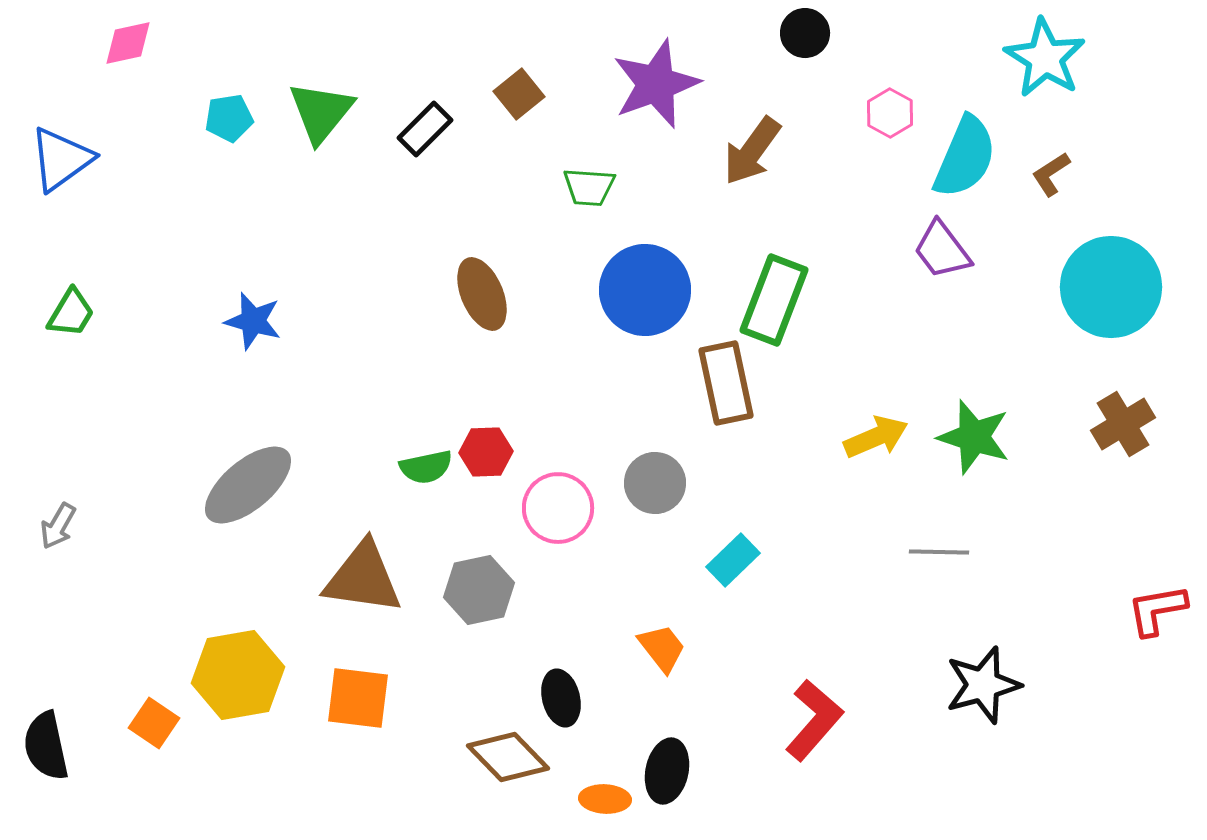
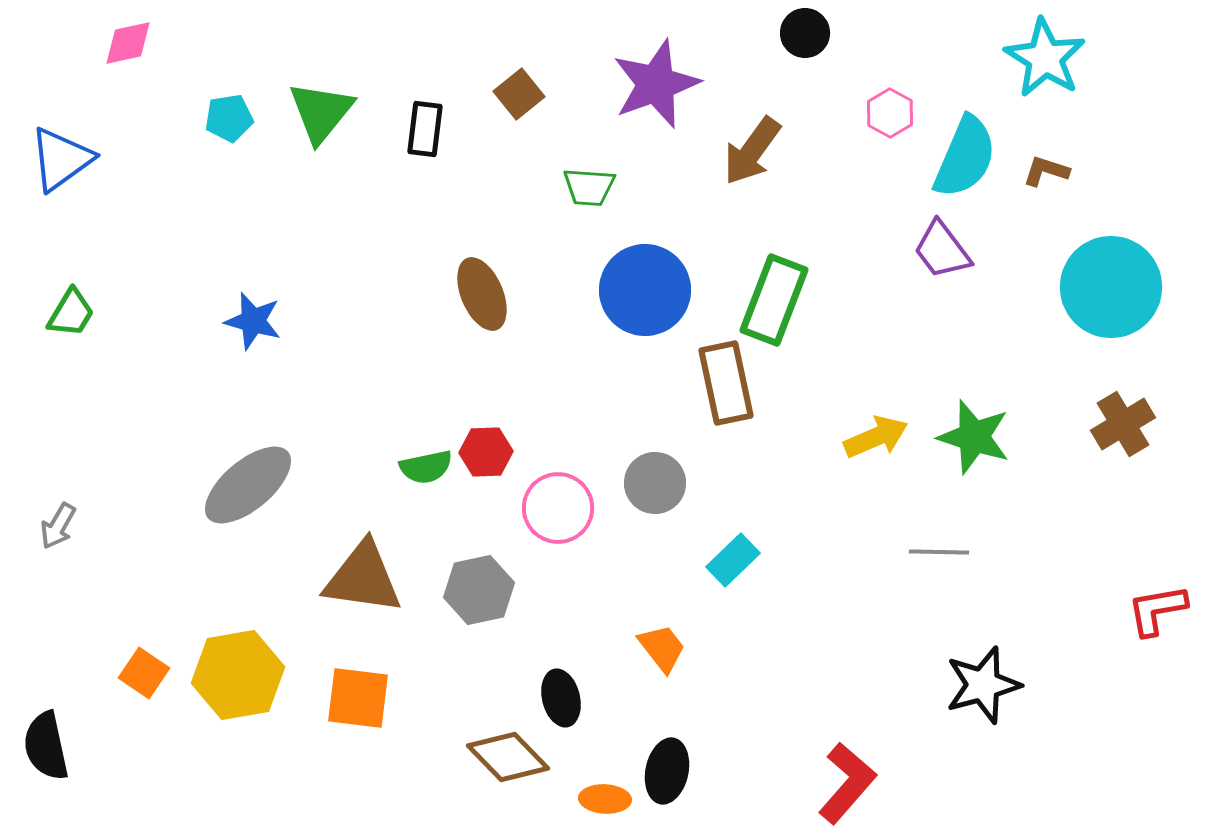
black rectangle at (425, 129): rotated 38 degrees counterclockwise
brown L-shape at (1051, 174): moved 5 px left, 3 px up; rotated 51 degrees clockwise
red L-shape at (814, 720): moved 33 px right, 63 px down
orange square at (154, 723): moved 10 px left, 50 px up
